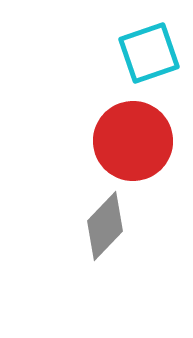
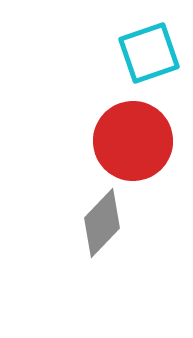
gray diamond: moved 3 px left, 3 px up
